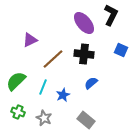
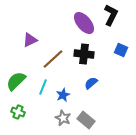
gray star: moved 19 px right
